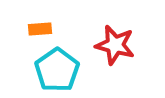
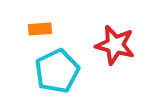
cyan pentagon: moved 1 px down; rotated 9 degrees clockwise
